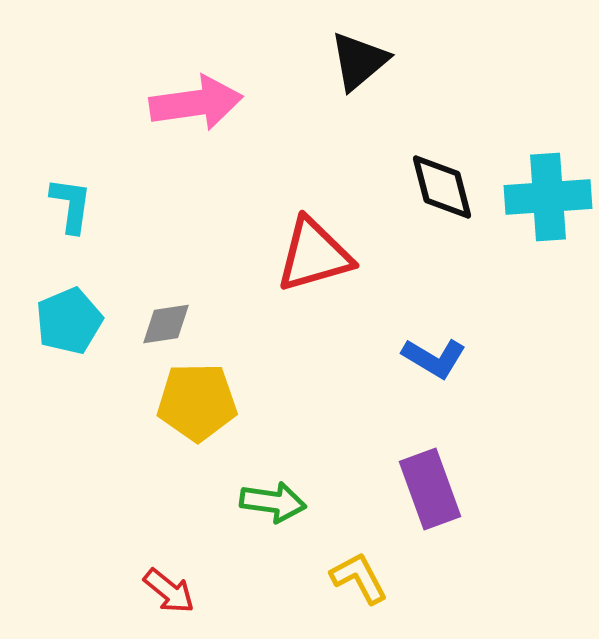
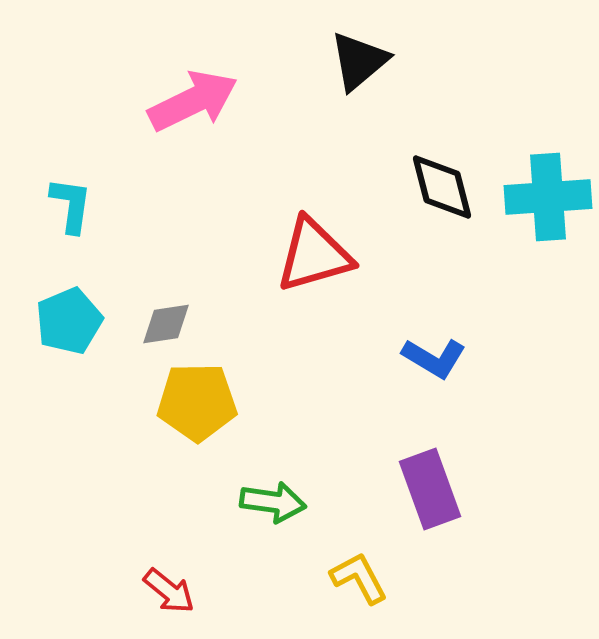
pink arrow: moved 3 px left, 2 px up; rotated 18 degrees counterclockwise
